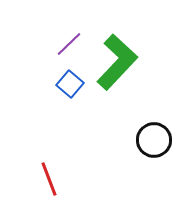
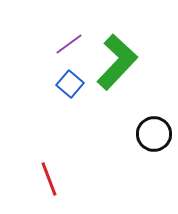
purple line: rotated 8 degrees clockwise
black circle: moved 6 px up
